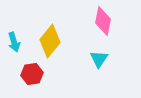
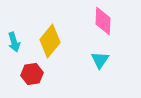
pink diamond: rotated 8 degrees counterclockwise
cyan triangle: moved 1 px right, 1 px down
